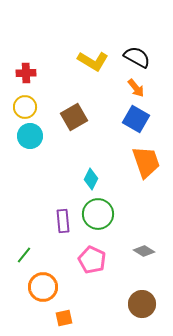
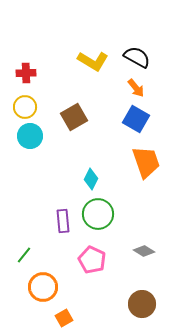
orange square: rotated 18 degrees counterclockwise
